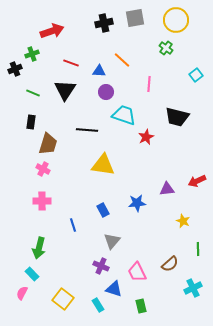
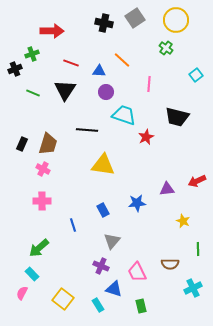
gray square at (135, 18): rotated 24 degrees counterclockwise
black cross at (104, 23): rotated 24 degrees clockwise
red arrow at (52, 31): rotated 20 degrees clockwise
black rectangle at (31, 122): moved 9 px left, 22 px down; rotated 16 degrees clockwise
green arrow at (39, 248): rotated 35 degrees clockwise
brown semicircle at (170, 264): rotated 42 degrees clockwise
